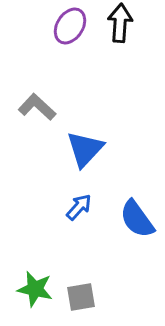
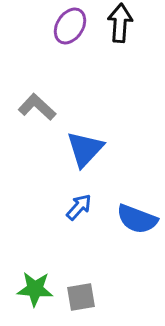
blue semicircle: rotated 33 degrees counterclockwise
green star: rotated 9 degrees counterclockwise
